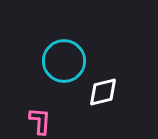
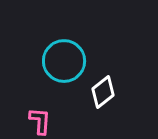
white diamond: rotated 24 degrees counterclockwise
